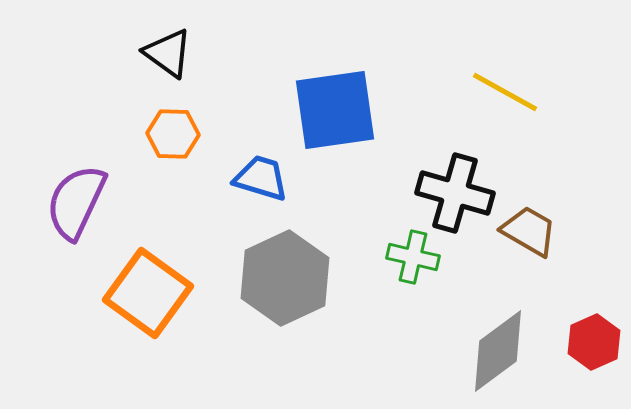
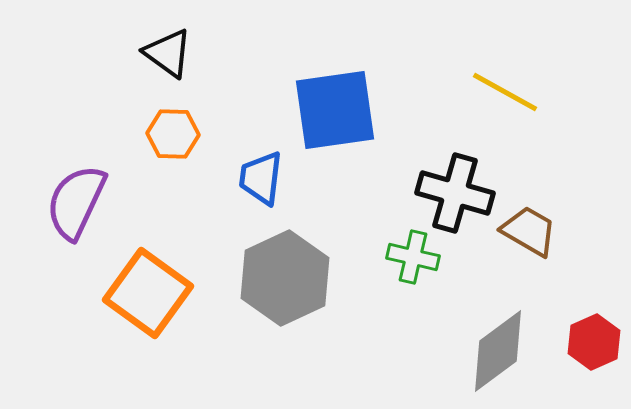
blue trapezoid: rotated 100 degrees counterclockwise
